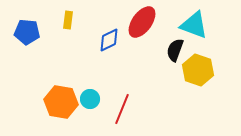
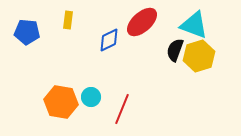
red ellipse: rotated 12 degrees clockwise
yellow hexagon: moved 1 px right, 14 px up; rotated 24 degrees clockwise
cyan circle: moved 1 px right, 2 px up
